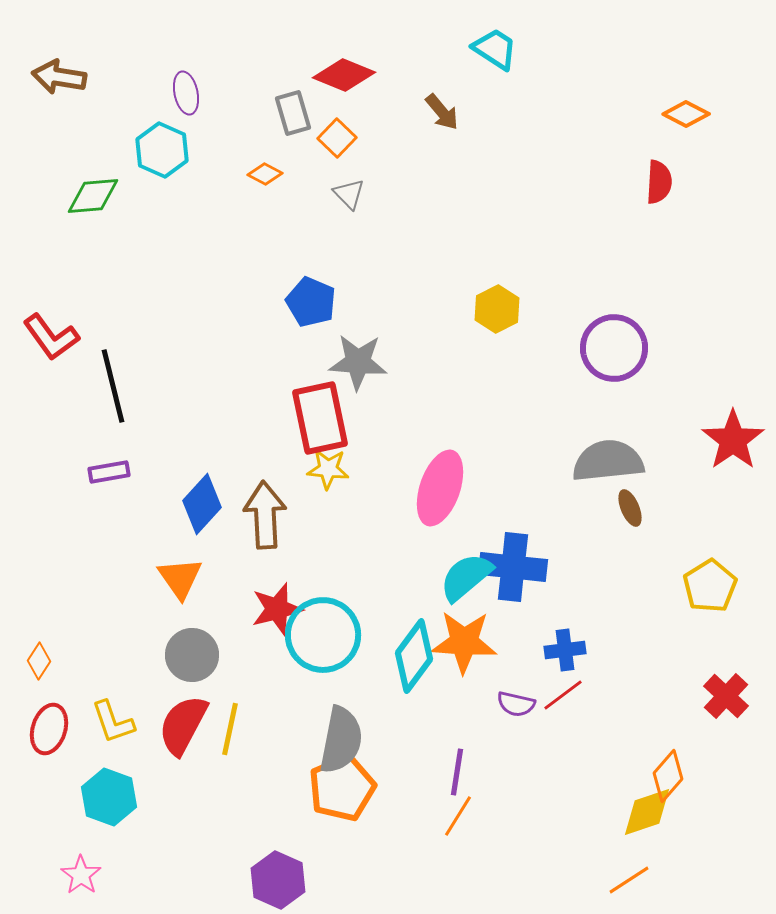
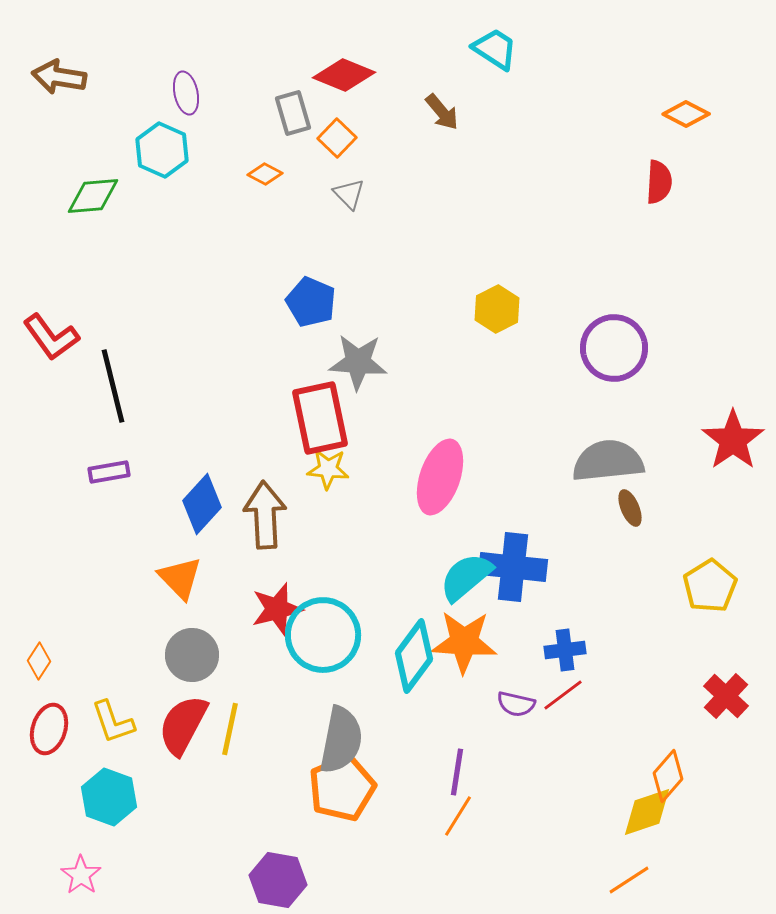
pink ellipse at (440, 488): moved 11 px up
orange triangle at (180, 578): rotated 9 degrees counterclockwise
purple hexagon at (278, 880): rotated 14 degrees counterclockwise
